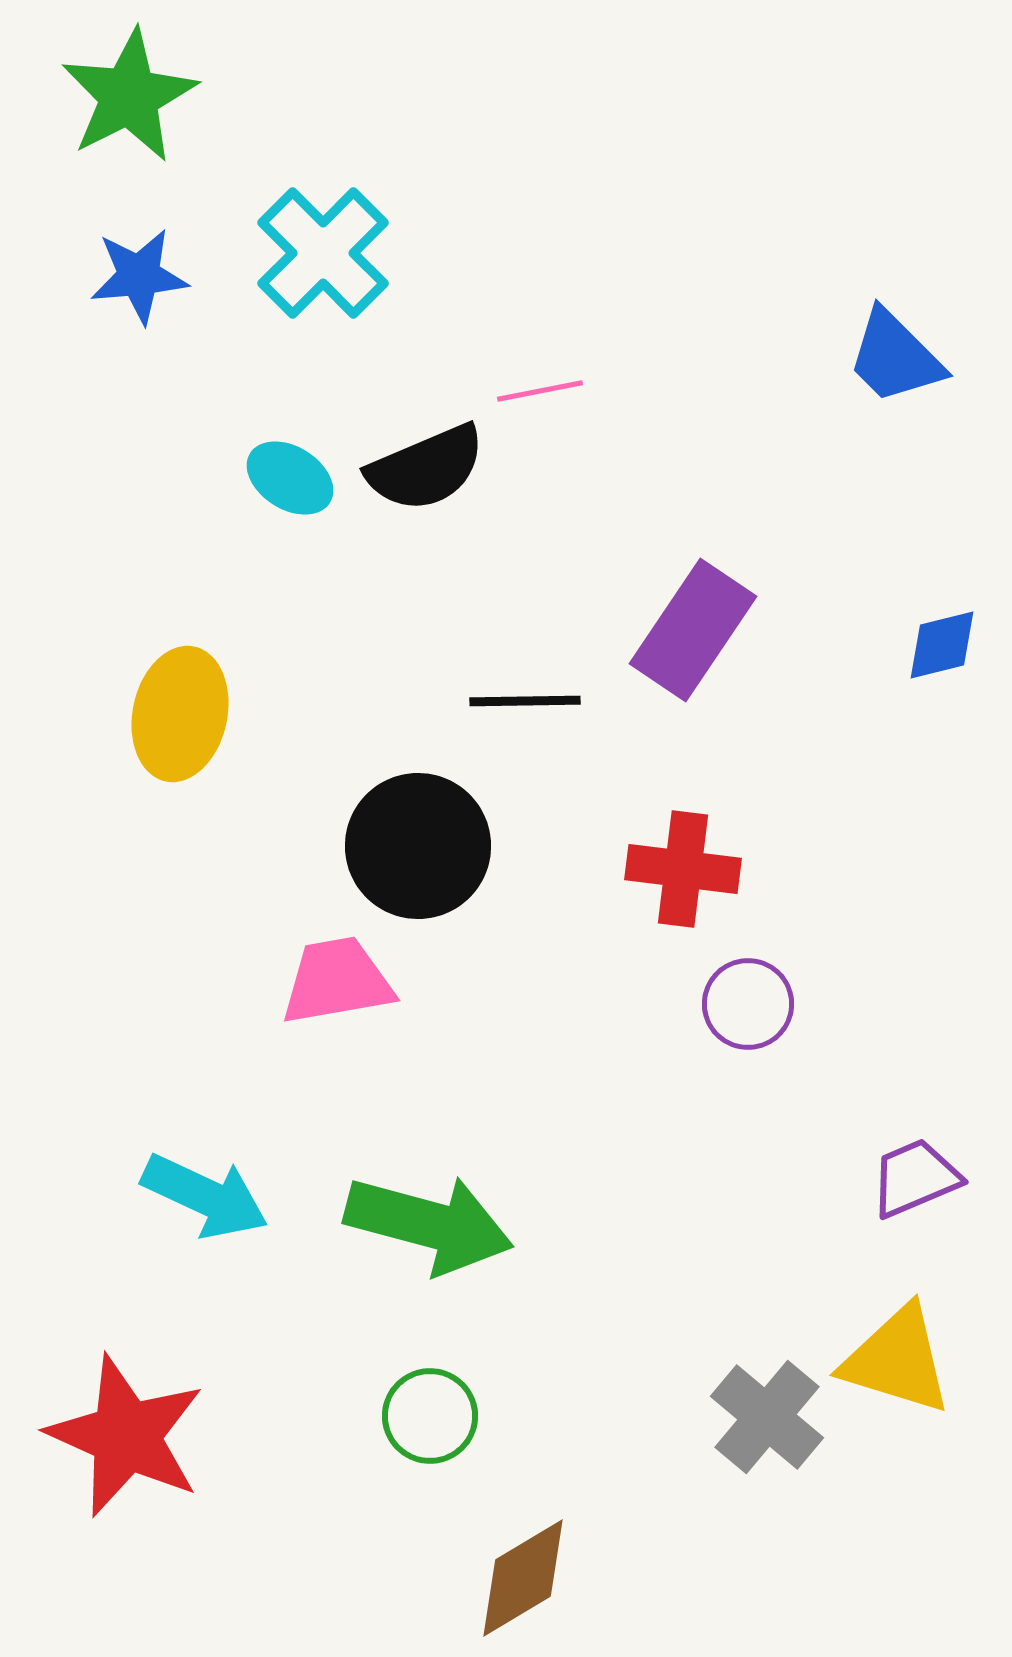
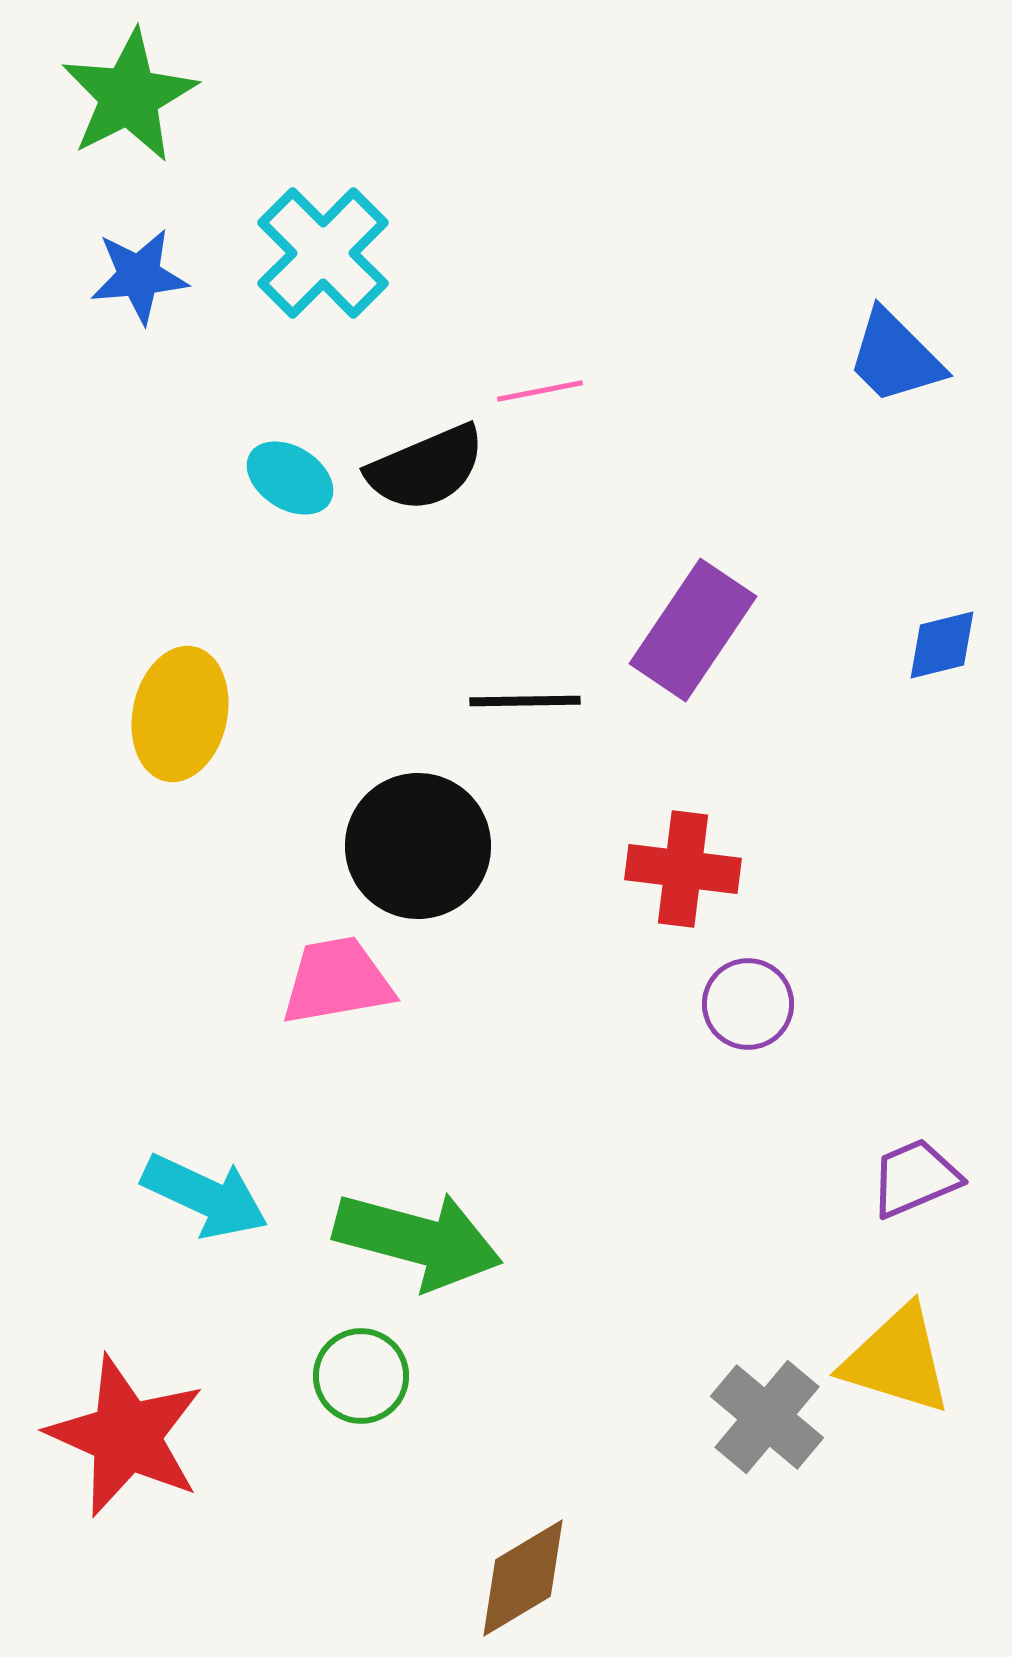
green arrow: moved 11 px left, 16 px down
green circle: moved 69 px left, 40 px up
